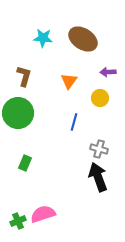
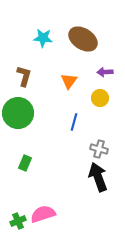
purple arrow: moved 3 px left
